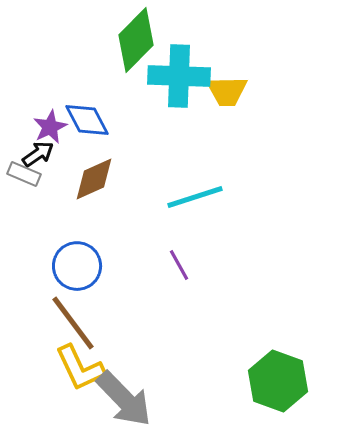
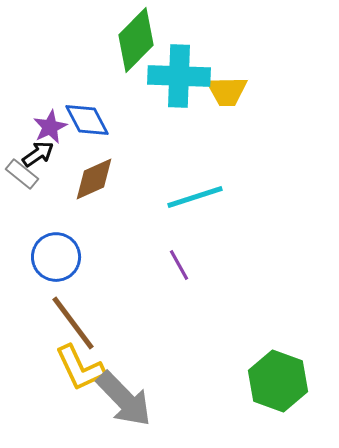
gray rectangle: moved 2 px left; rotated 16 degrees clockwise
blue circle: moved 21 px left, 9 px up
